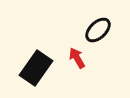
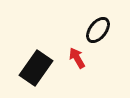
black ellipse: rotated 8 degrees counterclockwise
